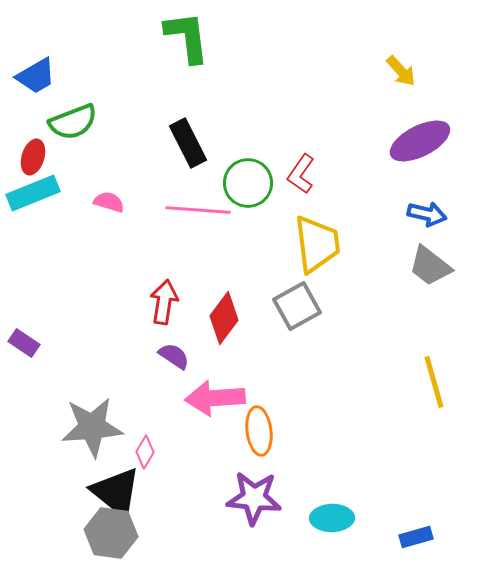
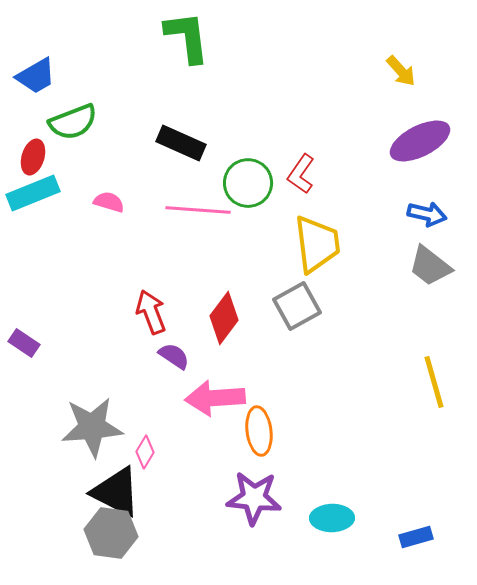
black rectangle: moved 7 px left; rotated 39 degrees counterclockwise
red arrow: moved 13 px left, 10 px down; rotated 30 degrees counterclockwise
black triangle: rotated 12 degrees counterclockwise
